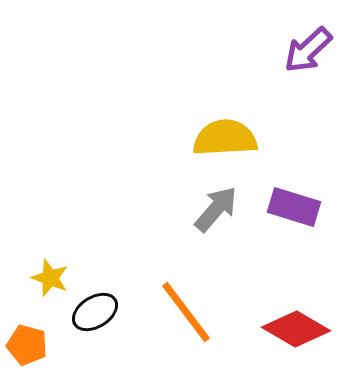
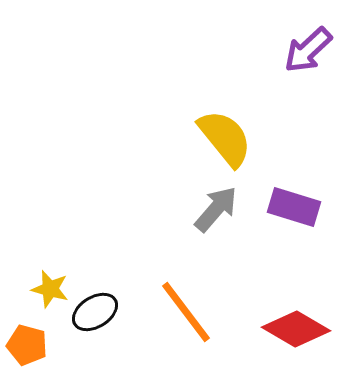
yellow semicircle: rotated 54 degrees clockwise
yellow star: moved 11 px down; rotated 6 degrees counterclockwise
